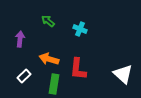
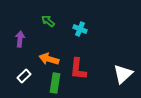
white triangle: rotated 35 degrees clockwise
green rectangle: moved 1 px right, 1 px up
